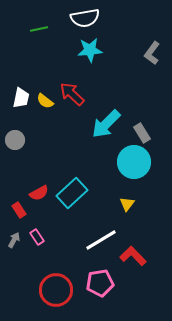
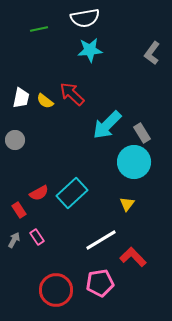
cyan arrow: moved 1 px right, 1 px down
red L-shape: moved 1 px down
